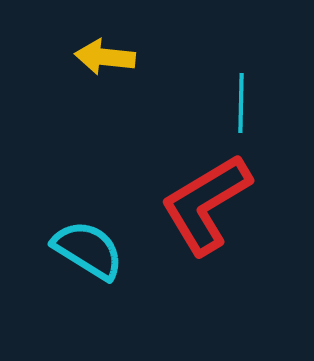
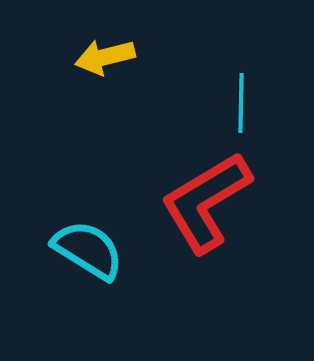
yellow arrow: rotated 20 degrees counterclockwise
red L-shape: moved 2 px up
